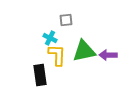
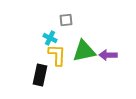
black rectangle: rotated 20 degrees clockwise
